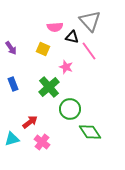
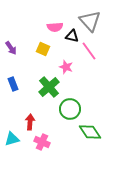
black triangle: moved 1 px up
red arrow: rotated 49 degrees counterclockwise
pink cross: rotated 14 degrees counterclockwise
